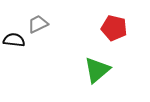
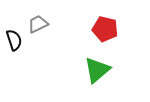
red pentagon: moved 9 px left, 1 px down
black semicircle: rotated 65 degrees clockwise
